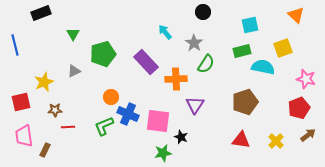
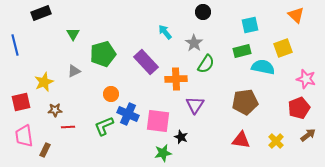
orange circle: moved 3 px up
brown pentagon: rotated 10 degrees clockwise
